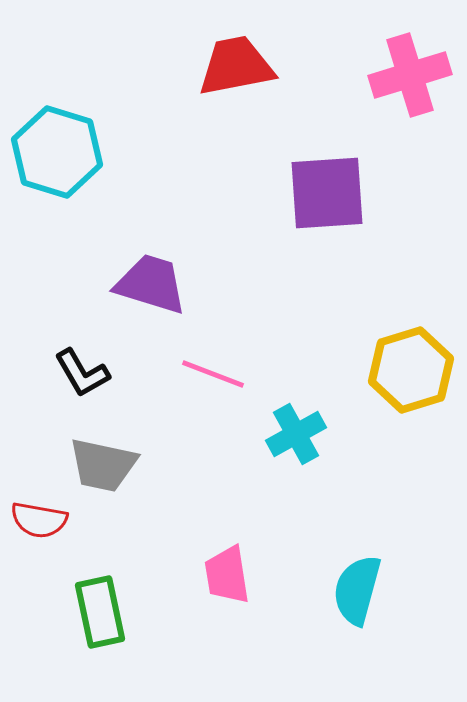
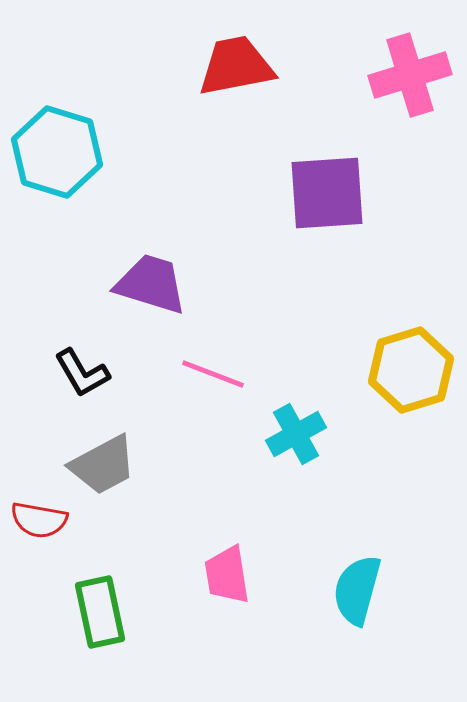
gray trapezoid: rotated 40 degrees counterclockwise
